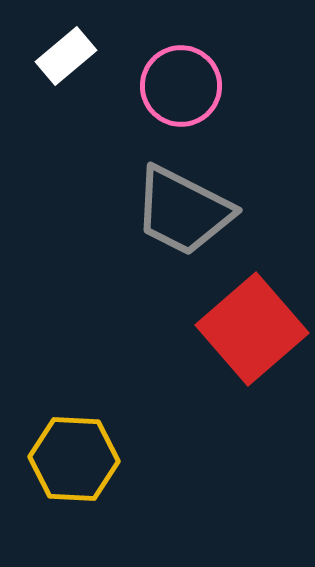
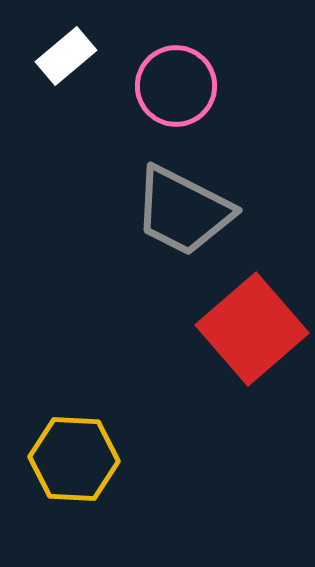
pink circle: moved 5 px left
